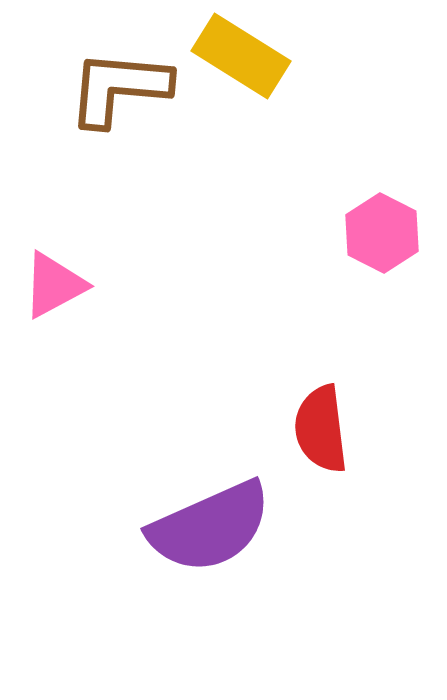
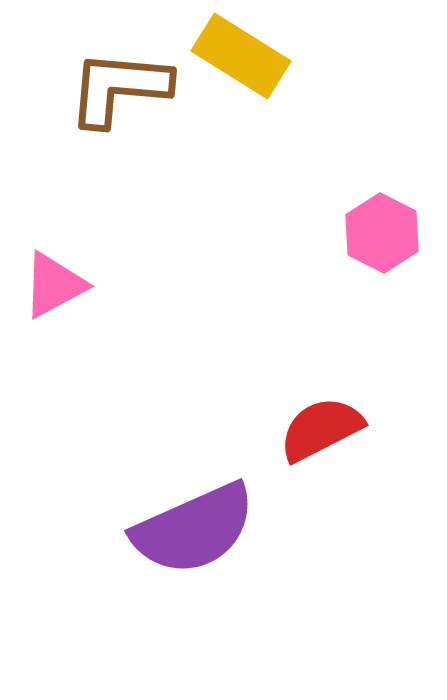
red semicircle: rotated 70 degrees clockwise
purple semicircle: moved 16 px left, 2 px down
